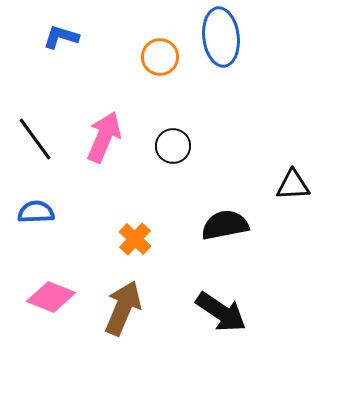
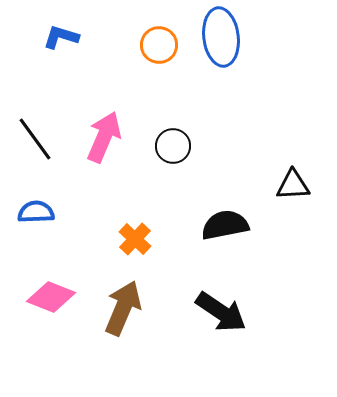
orange circle: moved 1 px left, 12 px up
